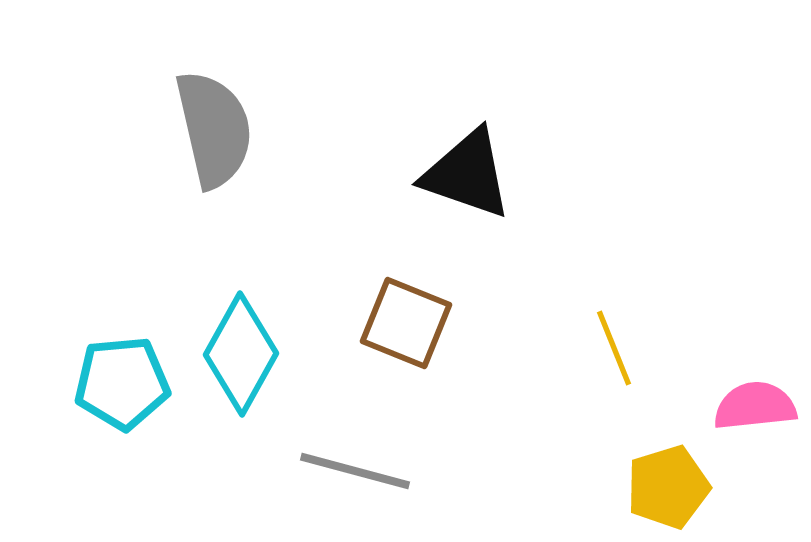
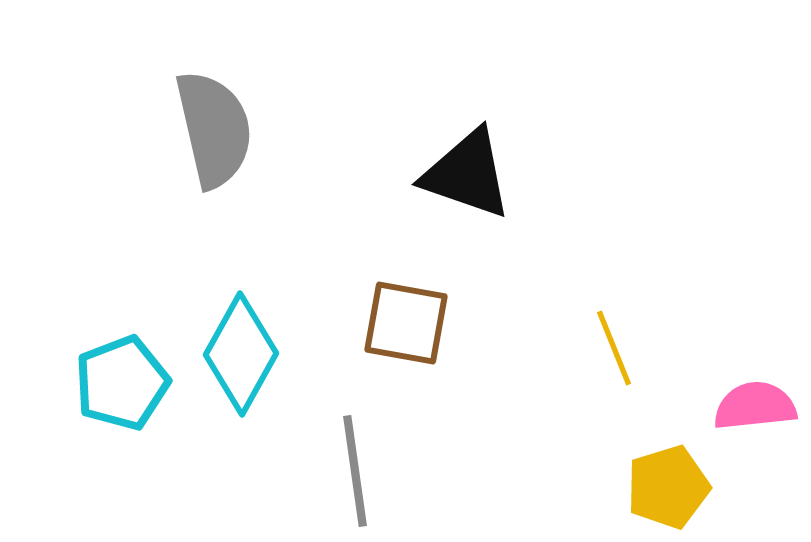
brown square: rotated 12 degrees counterclockwise
cyan pentagon: rotated 16 degrees counterclockwise
gray line: rotated 67 degrees clockwise
